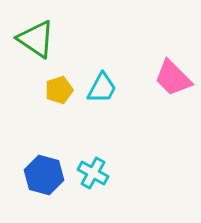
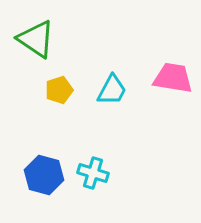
pink trapezoid: rotated 144 degrees clockwise
cyan trapezoid: moved 10 px right, 2 px down
cyan cross: rotated 12 degrees counterclockwise
